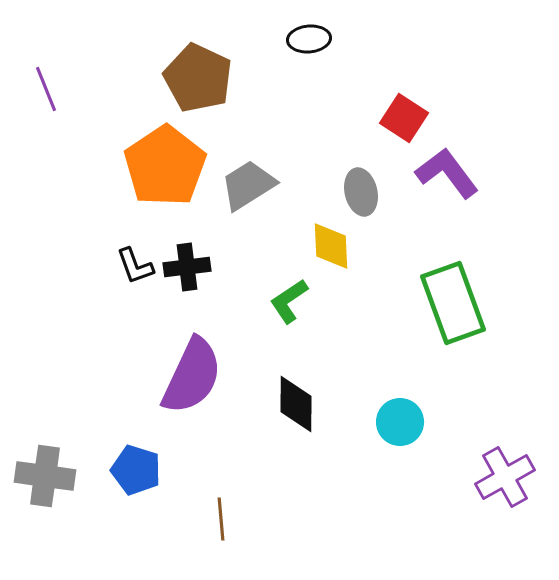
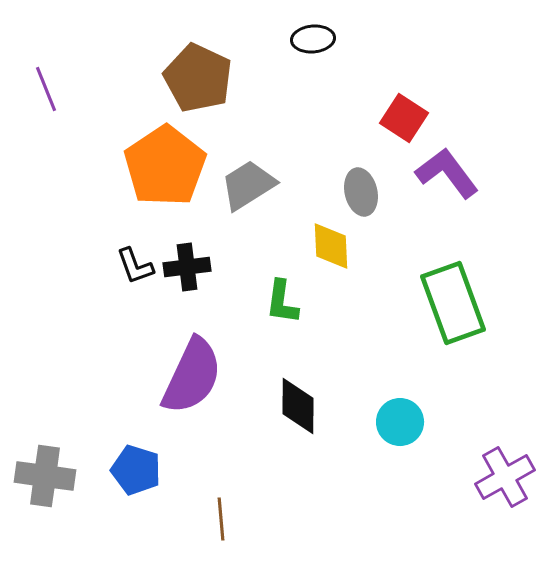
black ellipse: moved 4 px right
green L-shape: moved 7 px left, 1 px down; rotated 48 degrees counterclockwise
black diamond: moved 2 px right, 2 px down
